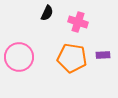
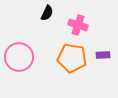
pink cross: moved 3 px down
